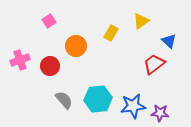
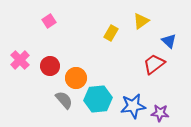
orange circle: moved 32 px down
pink cross: rotated 24 degrees counterclockwise
